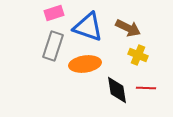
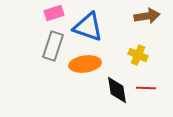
brown arrow: moved 19 px right, 12 px up; rotated 35 degrees counterclockwise
